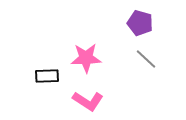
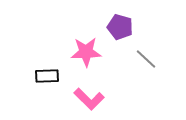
purple pentagon: moved 20 px left, 4 px down
pink star: moved 6 px up
pink L-shape: moved 1 px right, 2 px up; rotated 12 degrees clockwise
